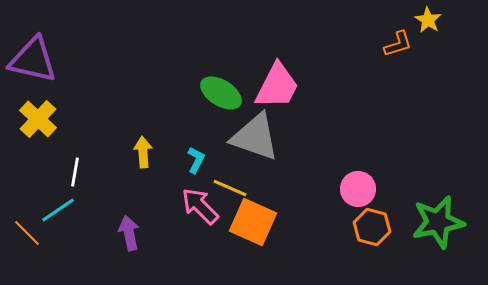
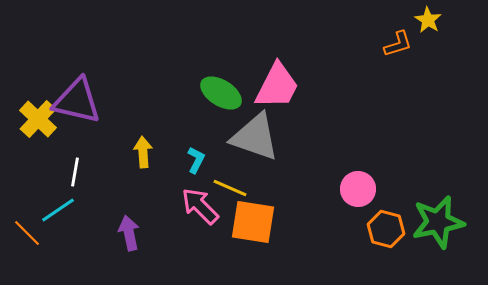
purple triangle: moved 44 px right, 41 px down
orange square: rotated 15 degrees counterclockwise
orange hexagon: moved 14 px right, 2 px down
